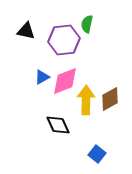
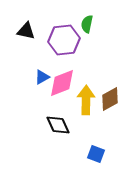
pink diamond: moved 3 px left, 2 px down
blue square: moved 1 px left; rotated 18 degrees counterclockwise
